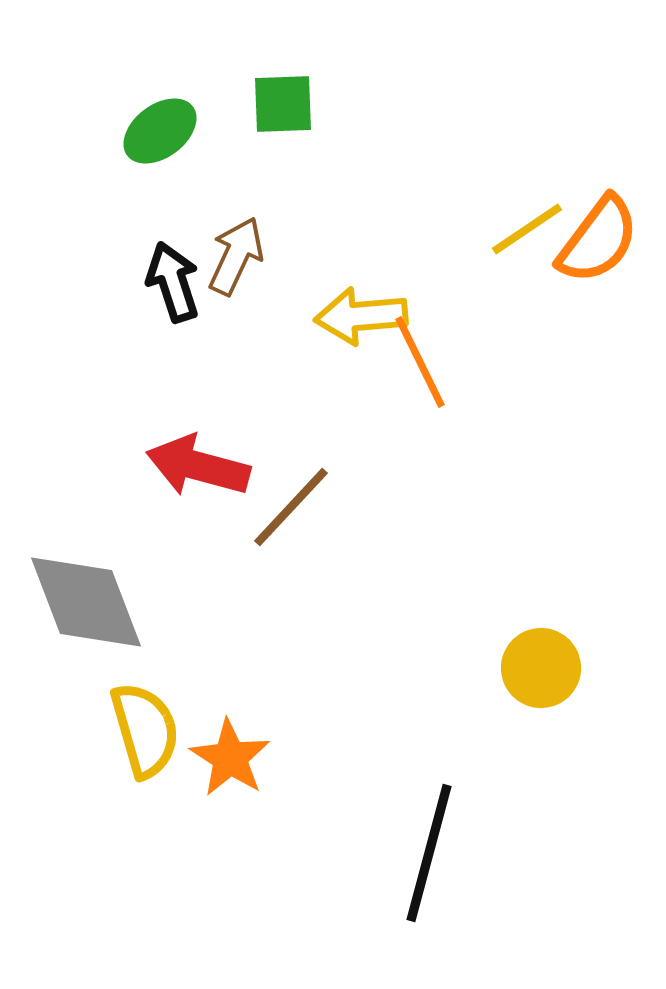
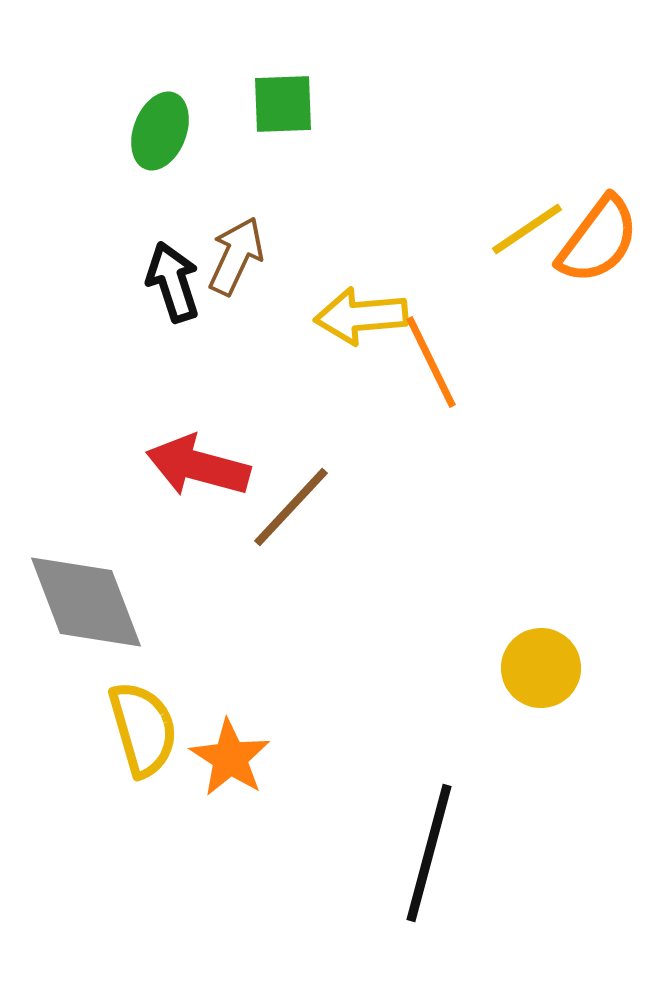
green ellipse: rotated 32 degrees counterclockwise
orange line: moved 11 px right
yellow semicircle: moved 2 px left, 1 px up
